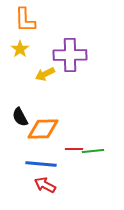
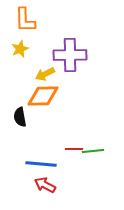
yellow star: rotated 12 degrees clockwise
black semicircle: rotated 18 degrees clockwise
orange diamond: moved 33 px up
